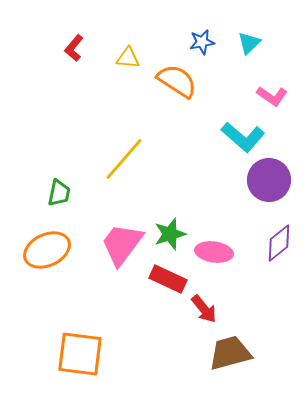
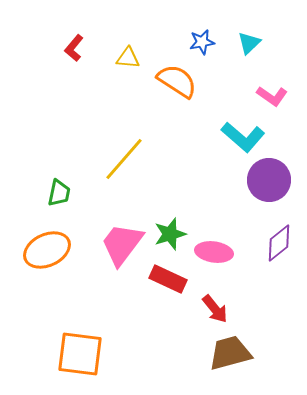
red arrow: moved 11 px right
